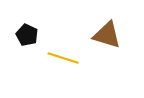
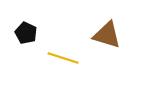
black pentagon: moved 1 px left, 2 px up
